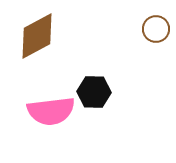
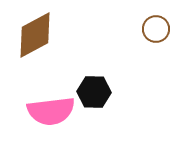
brown diamond: moved 2 px left, 1 px up
